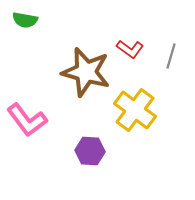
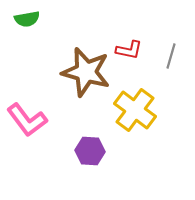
green semicircle: moved 2 px right, 1 px up; rotated 20 degrees counterclockwise
red L-shape: moved 1 px left, 1 px down; rotated 24 degrees counterclockwise
